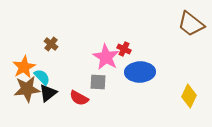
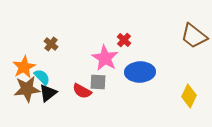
brown trapezoid: moved 3 px right, 12 px down
red cross: moved 9 px up; rotated 16 degrees clockwise
pink star: moved 1 px left, 1 px down
red semicircle: moved 3 px right, 7 px up
